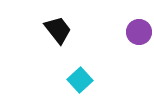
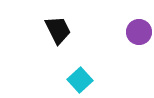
black trapezoid: rotated 12 degrees clockwise
